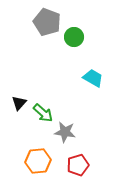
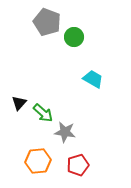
cyan trapezoid: moved 1 px down
